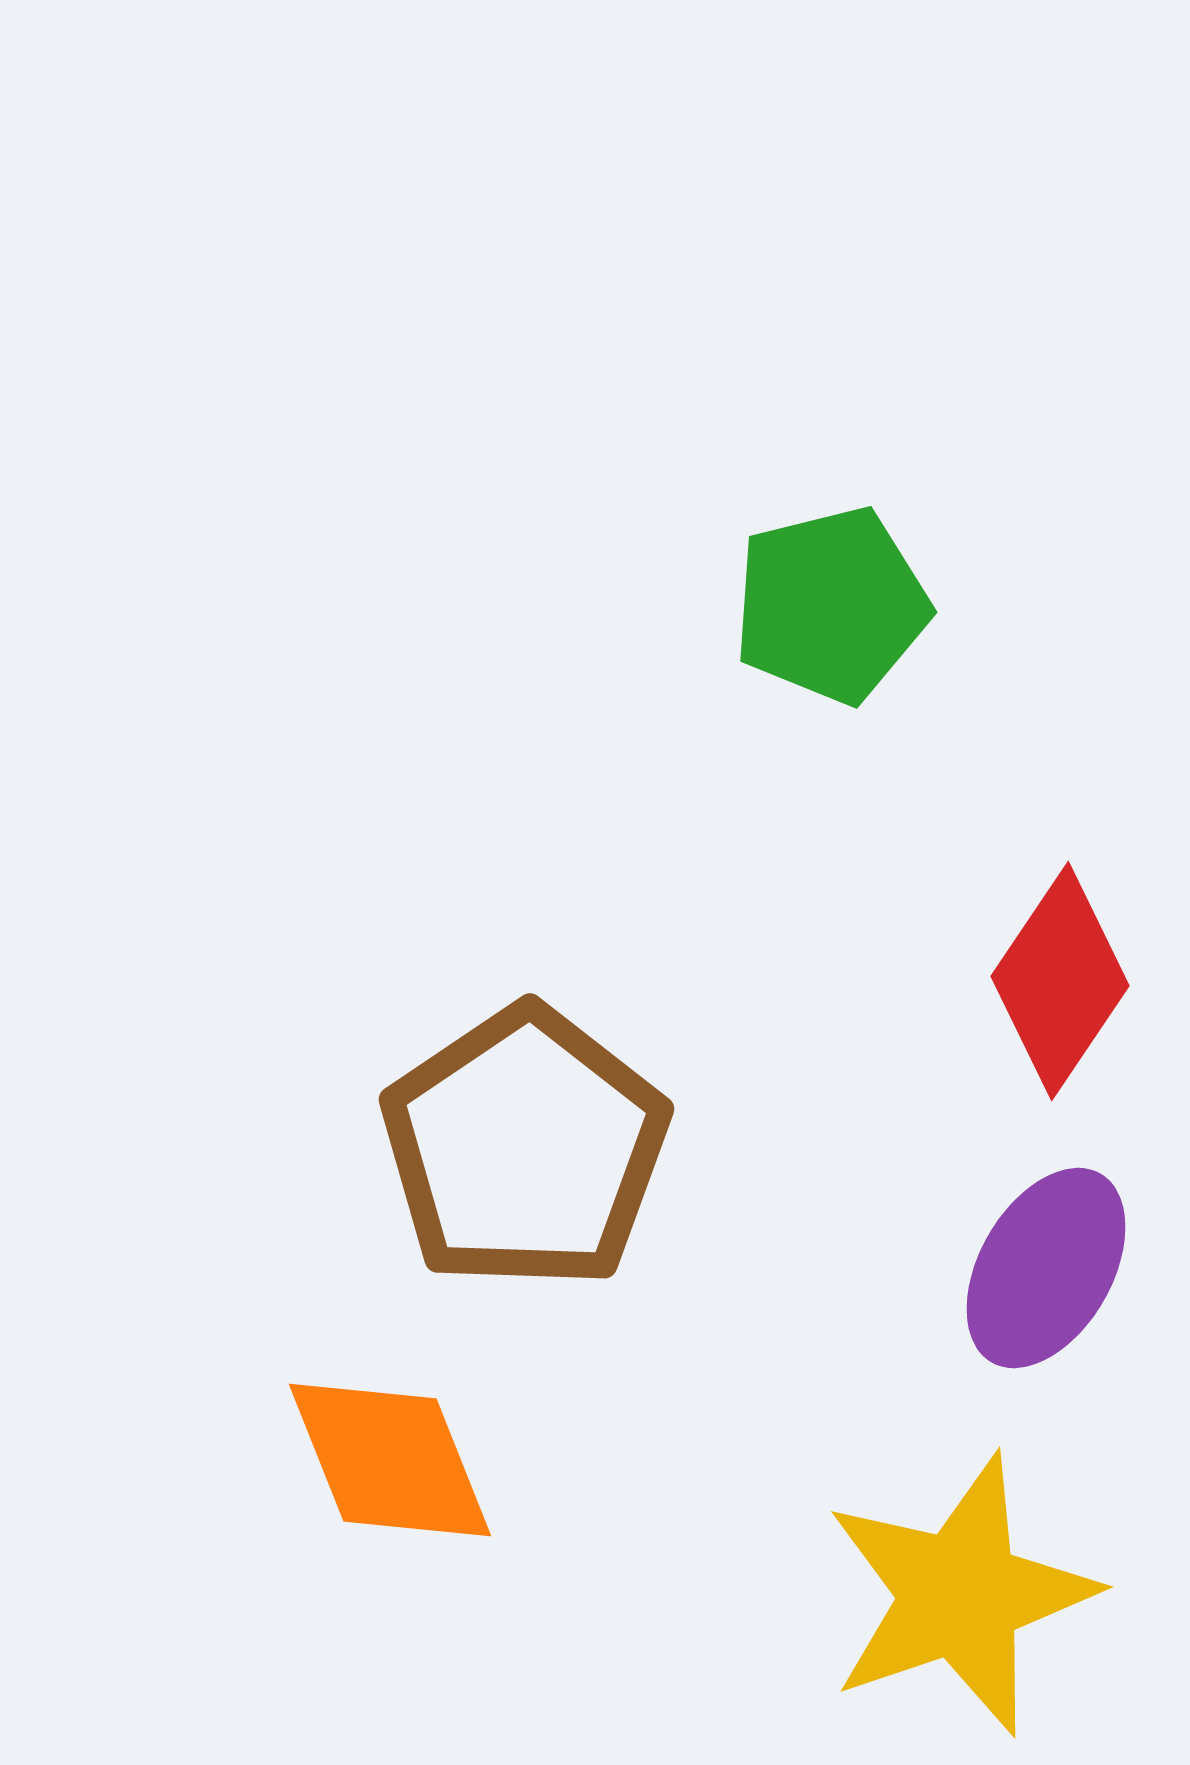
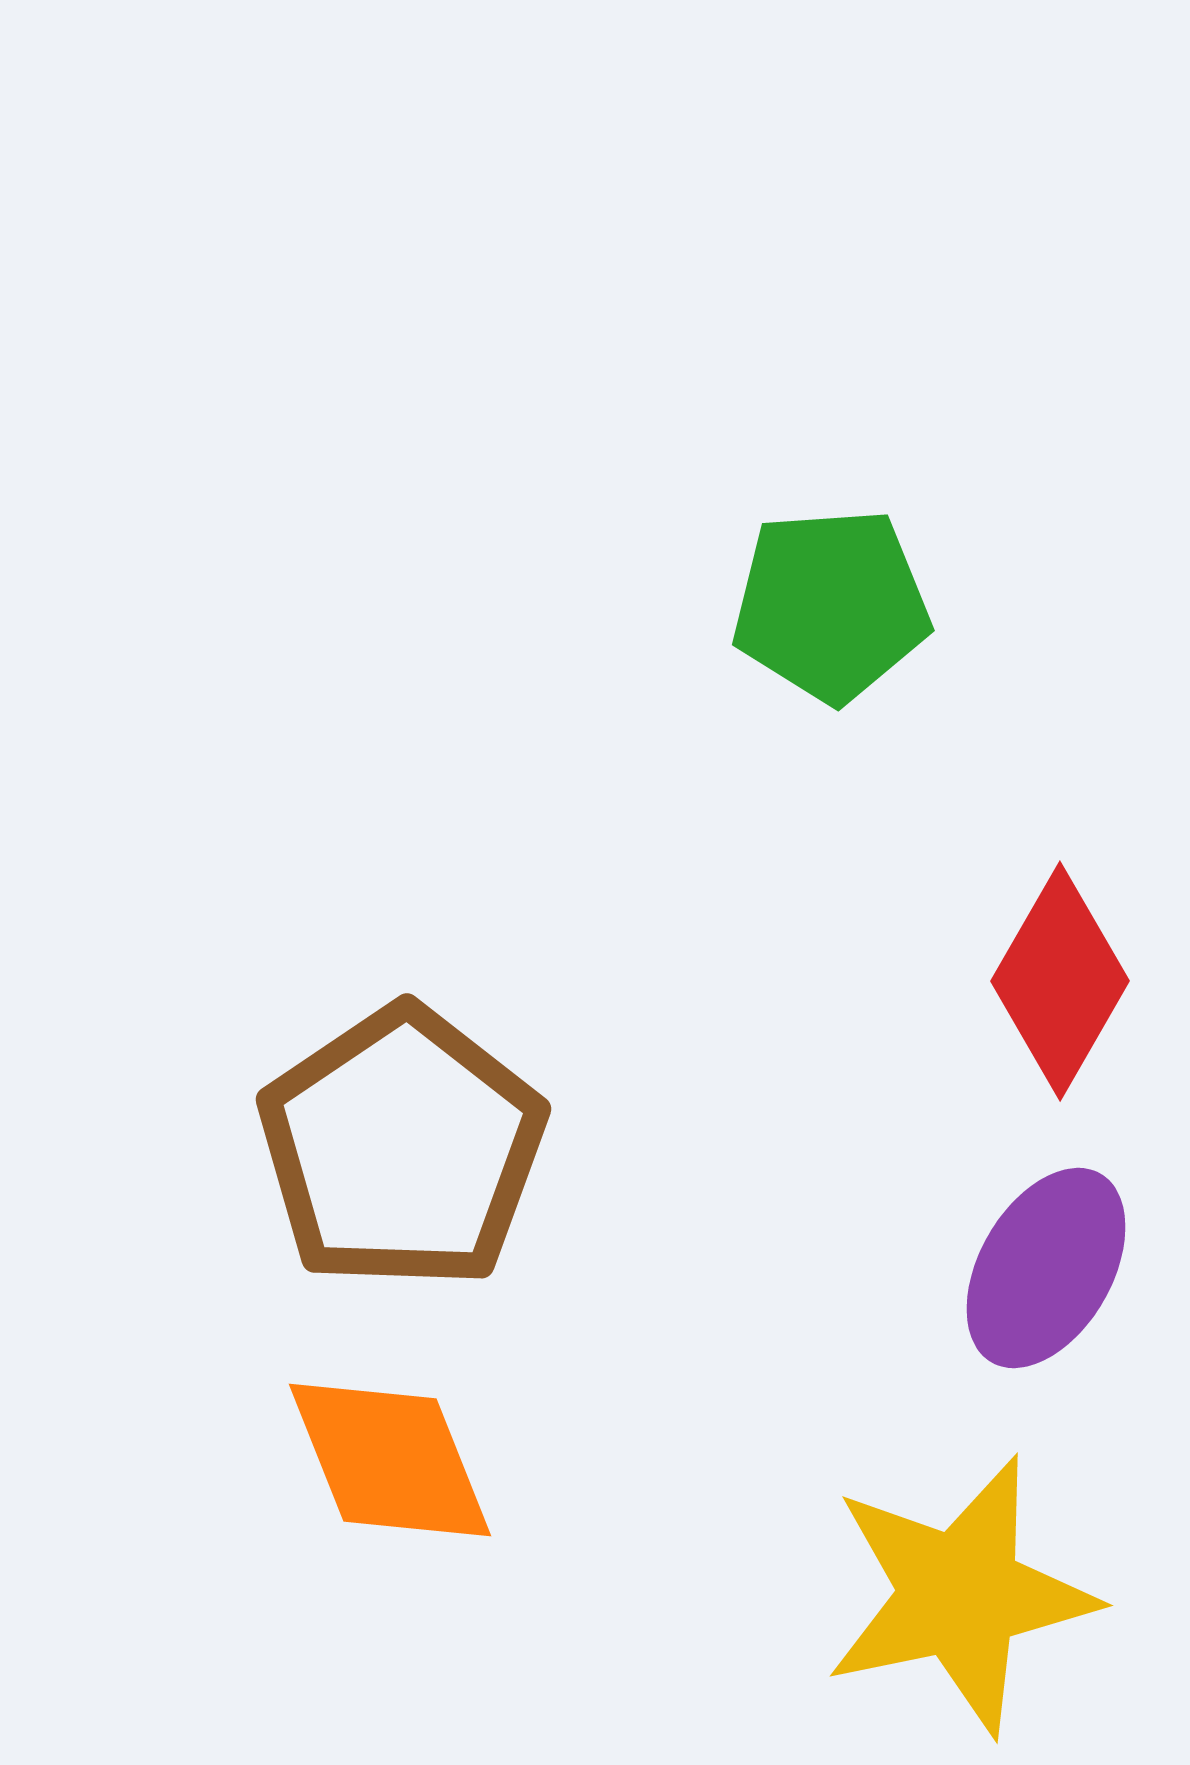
green pentagon: rotated 10 degrees clockwise
red diamond: rotated 4 degrees counterclockwise
brown pentagon: moved 123 px left
yellow star: rotated 7 degrees clockwise
